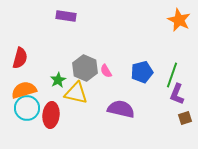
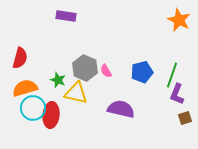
green star: rotated 21 degrees counterclockwise
orange semicircle: moved 1 px right, 2 px up
cyan circle: moved 6 px right
